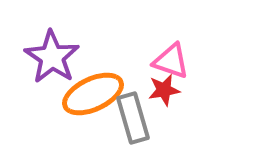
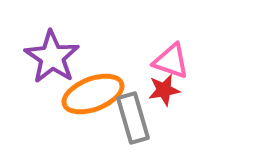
orange ellipse: rotated 4 degrees clockwise
